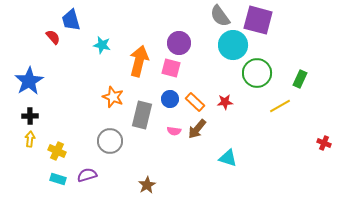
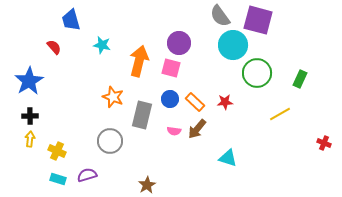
red semicircle: moved 1 px right, 10 px down
yellow line: moved 8 px down
